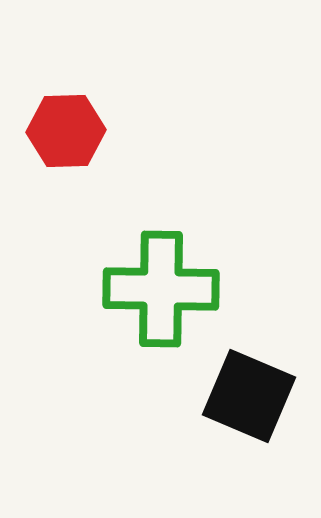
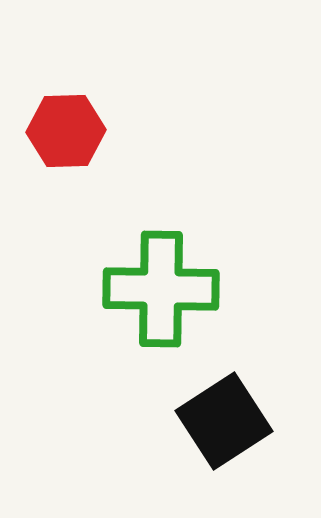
black square: moved 25 px left, 25 px down; rotated 34 degrees clockwise
